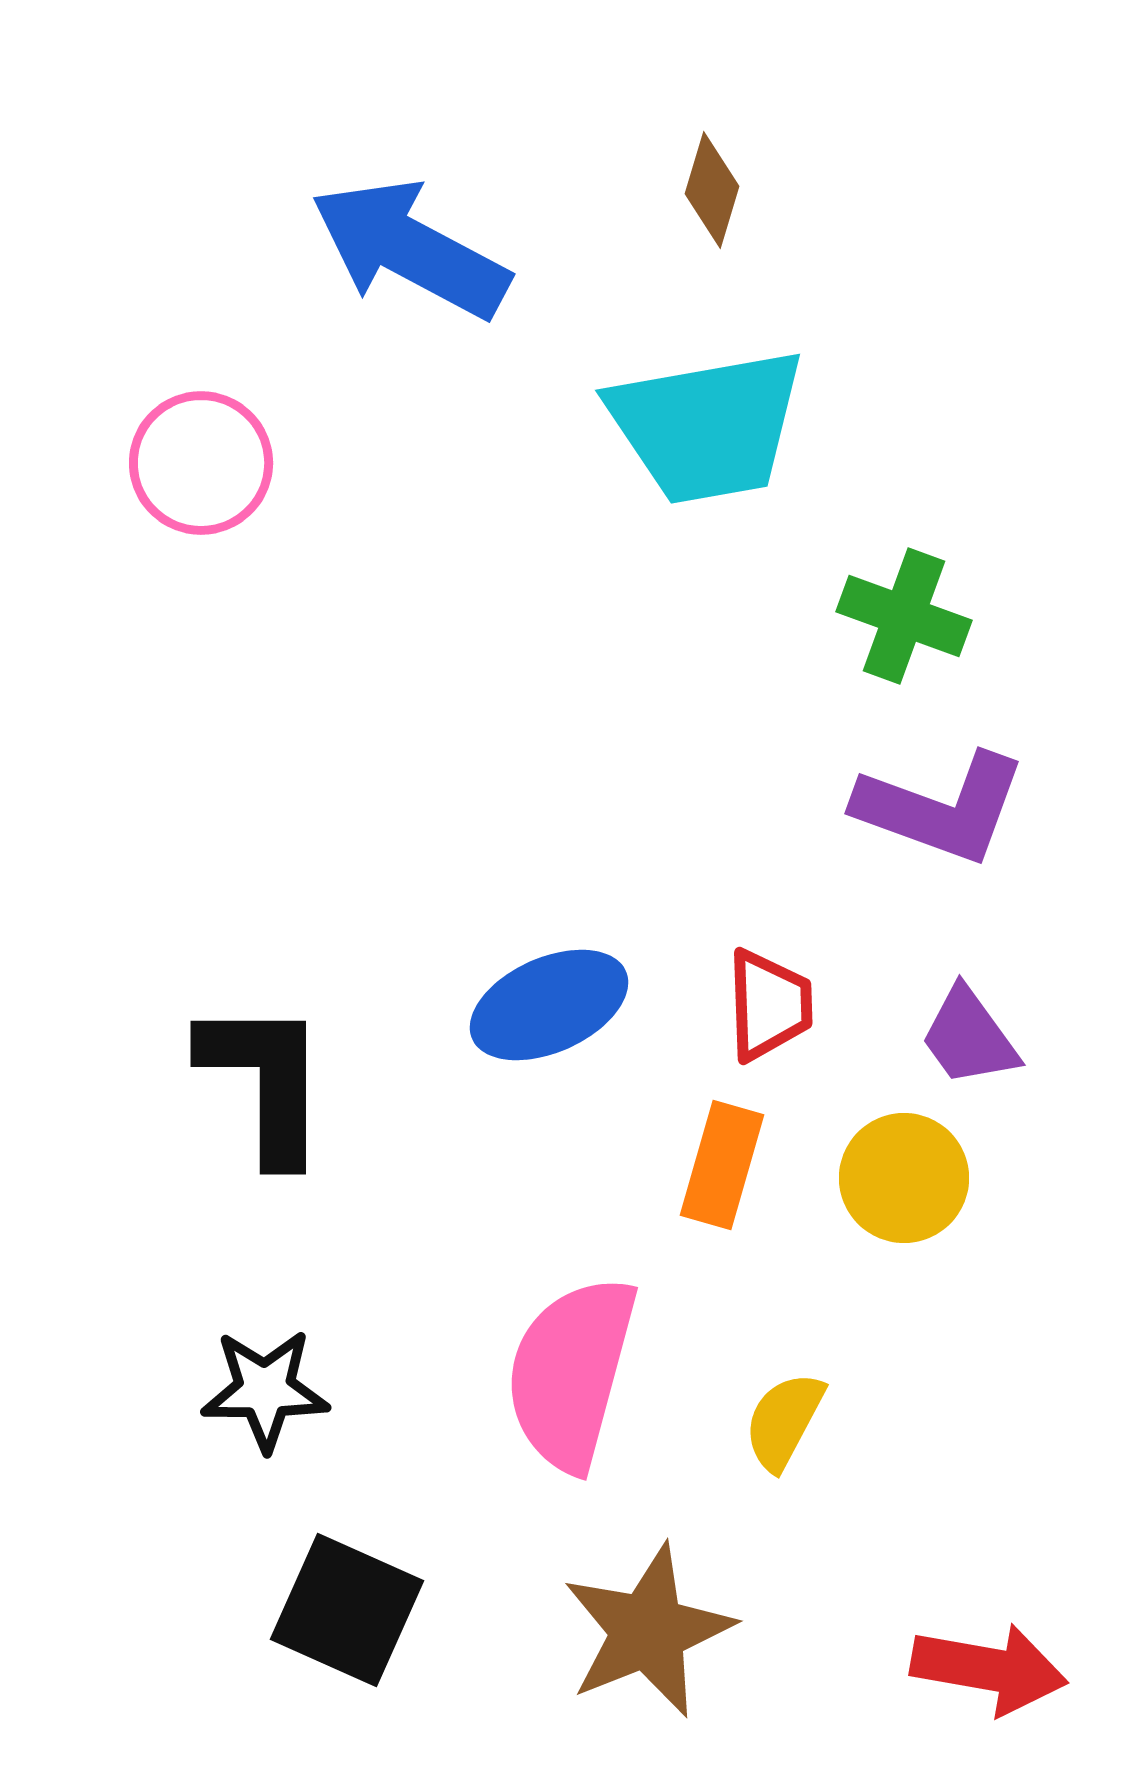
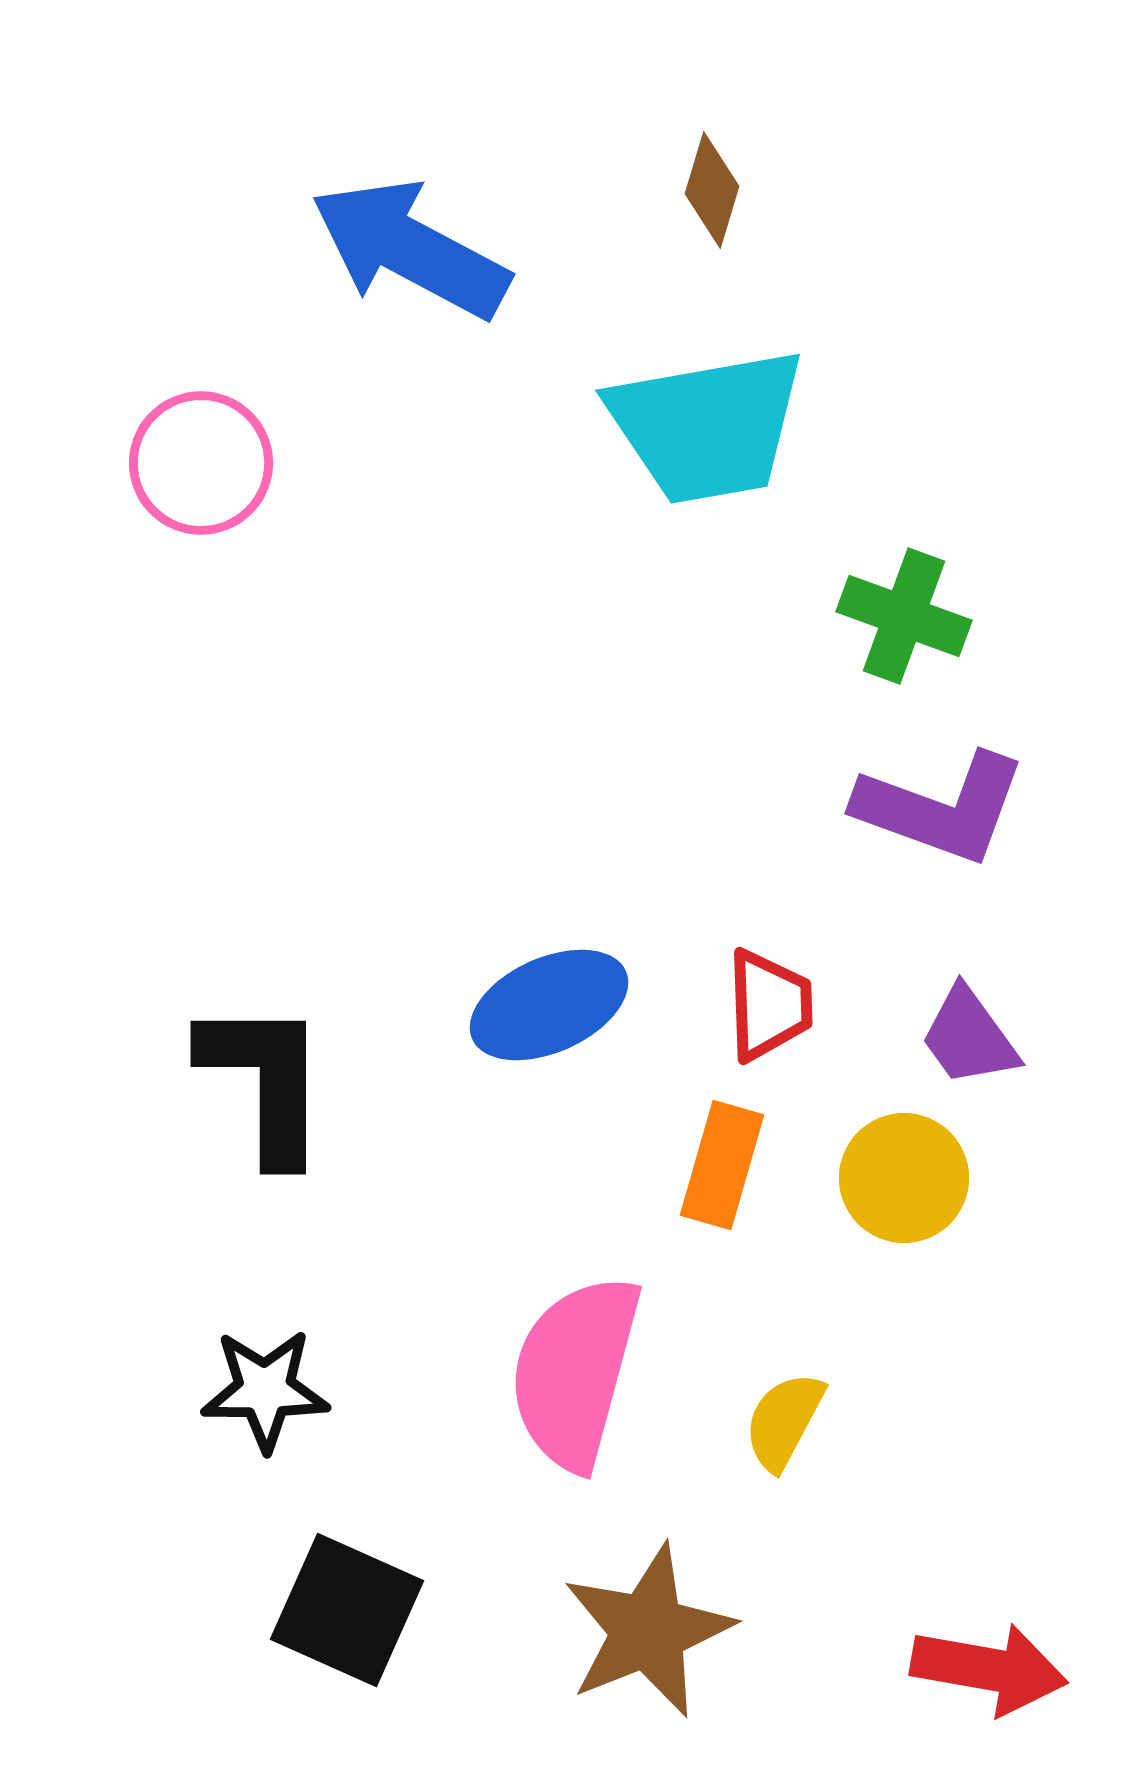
pink semicircle: moved 4 px right, 1 px up
